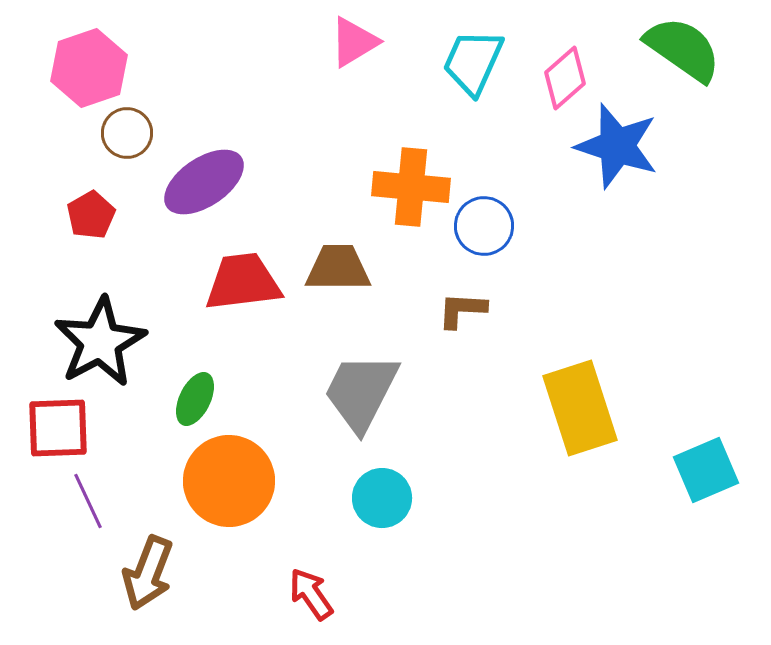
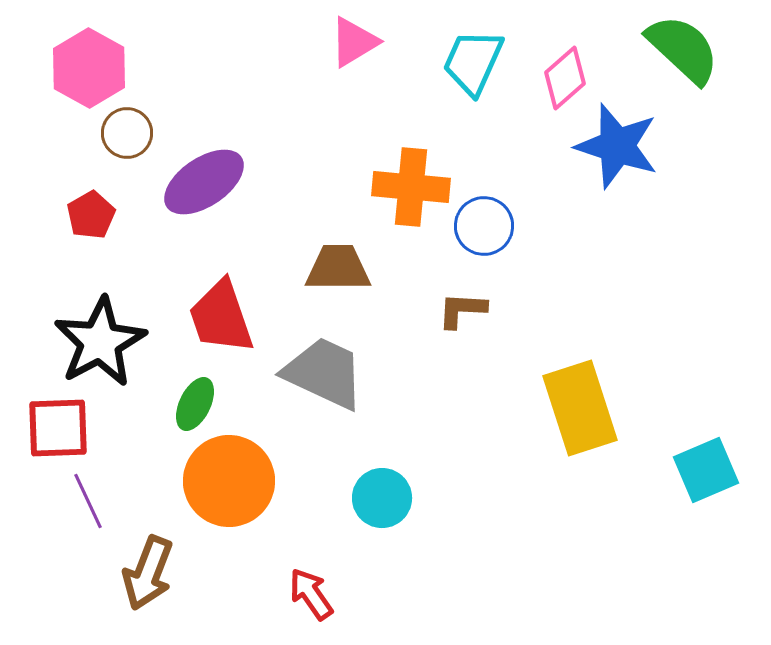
green semicircle: rotated 8 degrees clockwise
pink hexagon: rotated 12 degrees counterclockwise
red trapezoid: moved 22 px left, 35 px down; rotated 102 degrees counterclockwise
gray trapezoid: moved 37 px left, 19 px up; rotated 88 degrees clockwise
green ellipse: moved 5 px down
